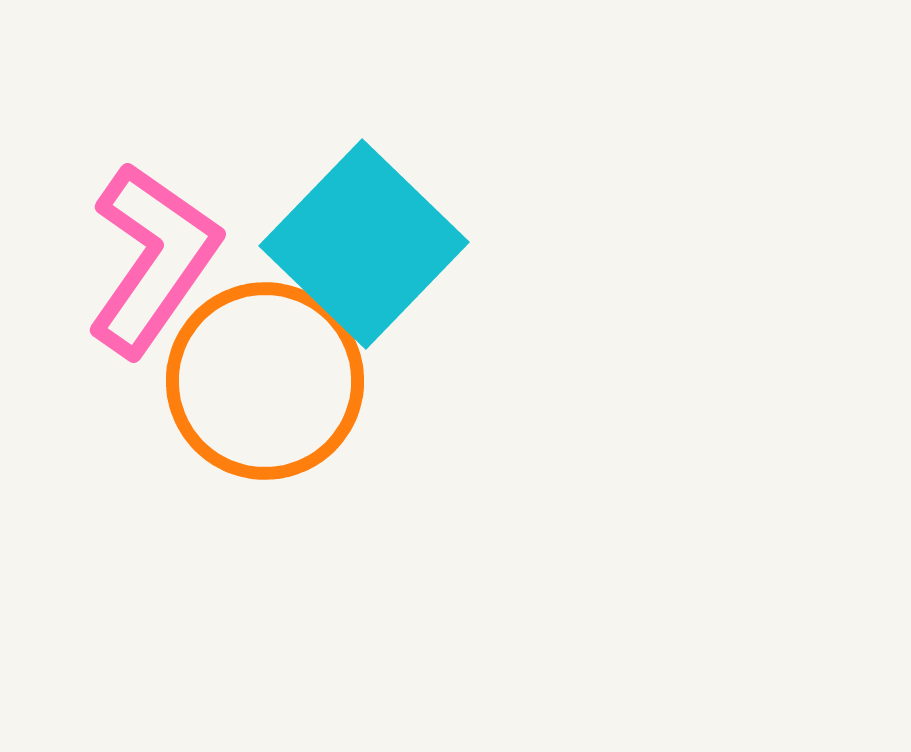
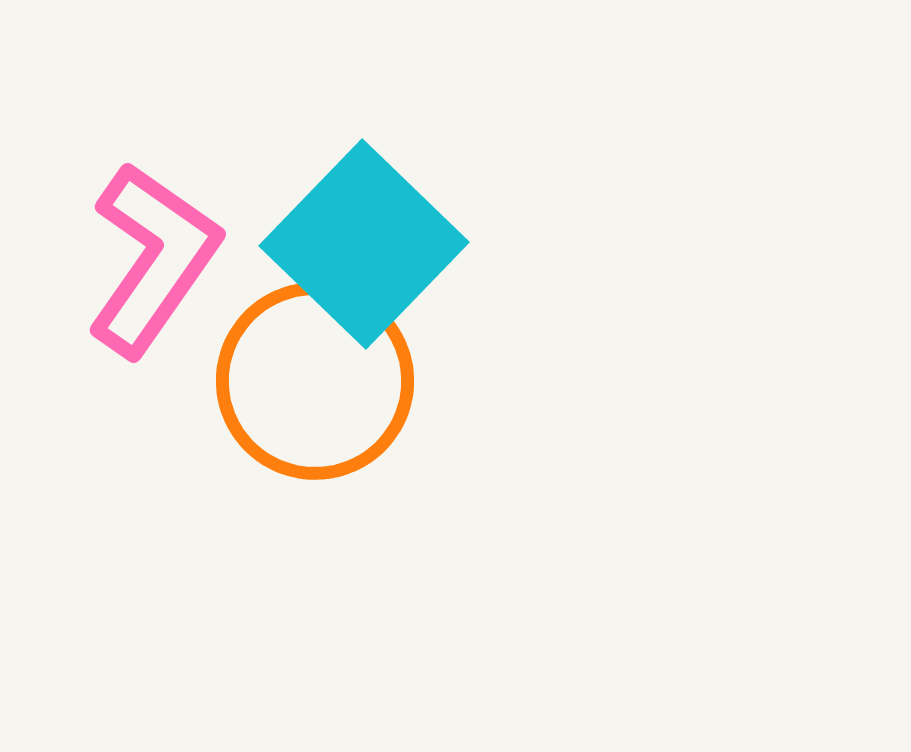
orange circle: moved 50 px right
